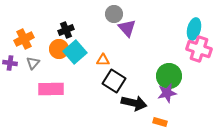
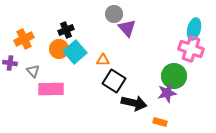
pink cross: moved 8 px left
gray triangle: moved 8 px down; rotated 24 degrees counterclockwise
green circle: moved 5 px right
